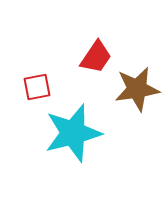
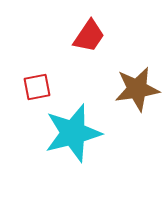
red trapezoid: moved 7 px left, 21 px up
